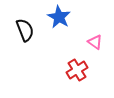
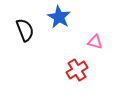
pink triangle: rotated 21 degrees counterclockwise
